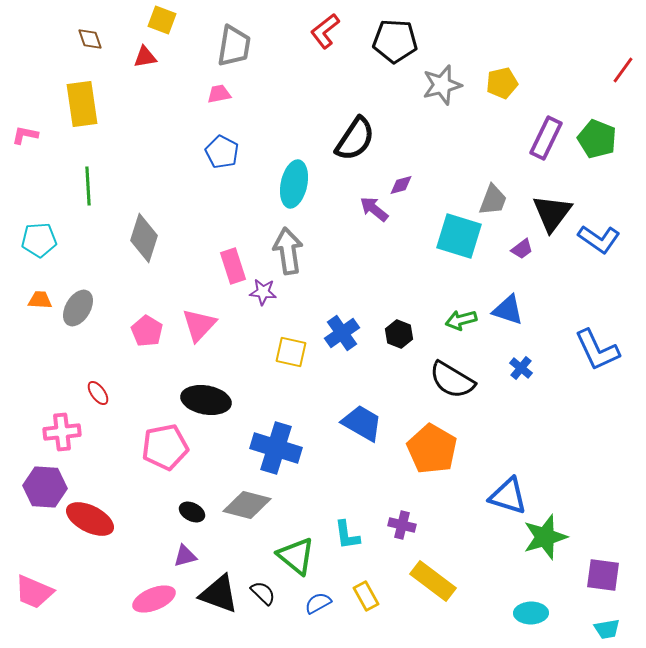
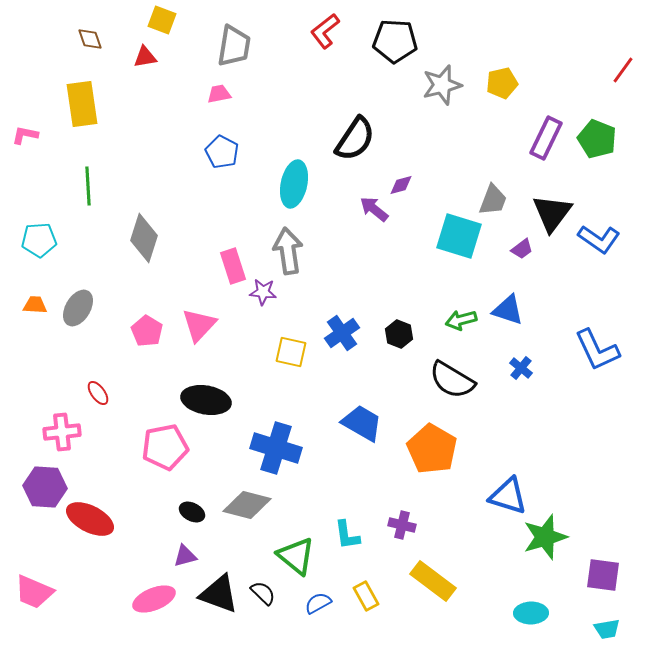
orange trapezoid at (40, 300): moved 5 px left, 5 px down
